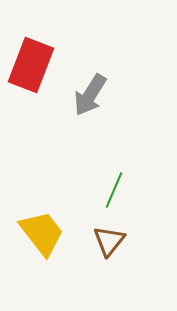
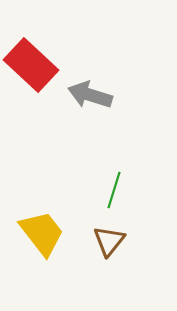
red rectangle: rotated 68 degrees counterclockwise
gray arrow: rotated 75 degrees clockwise
green line: rotated 6 degrees counterclockwise
